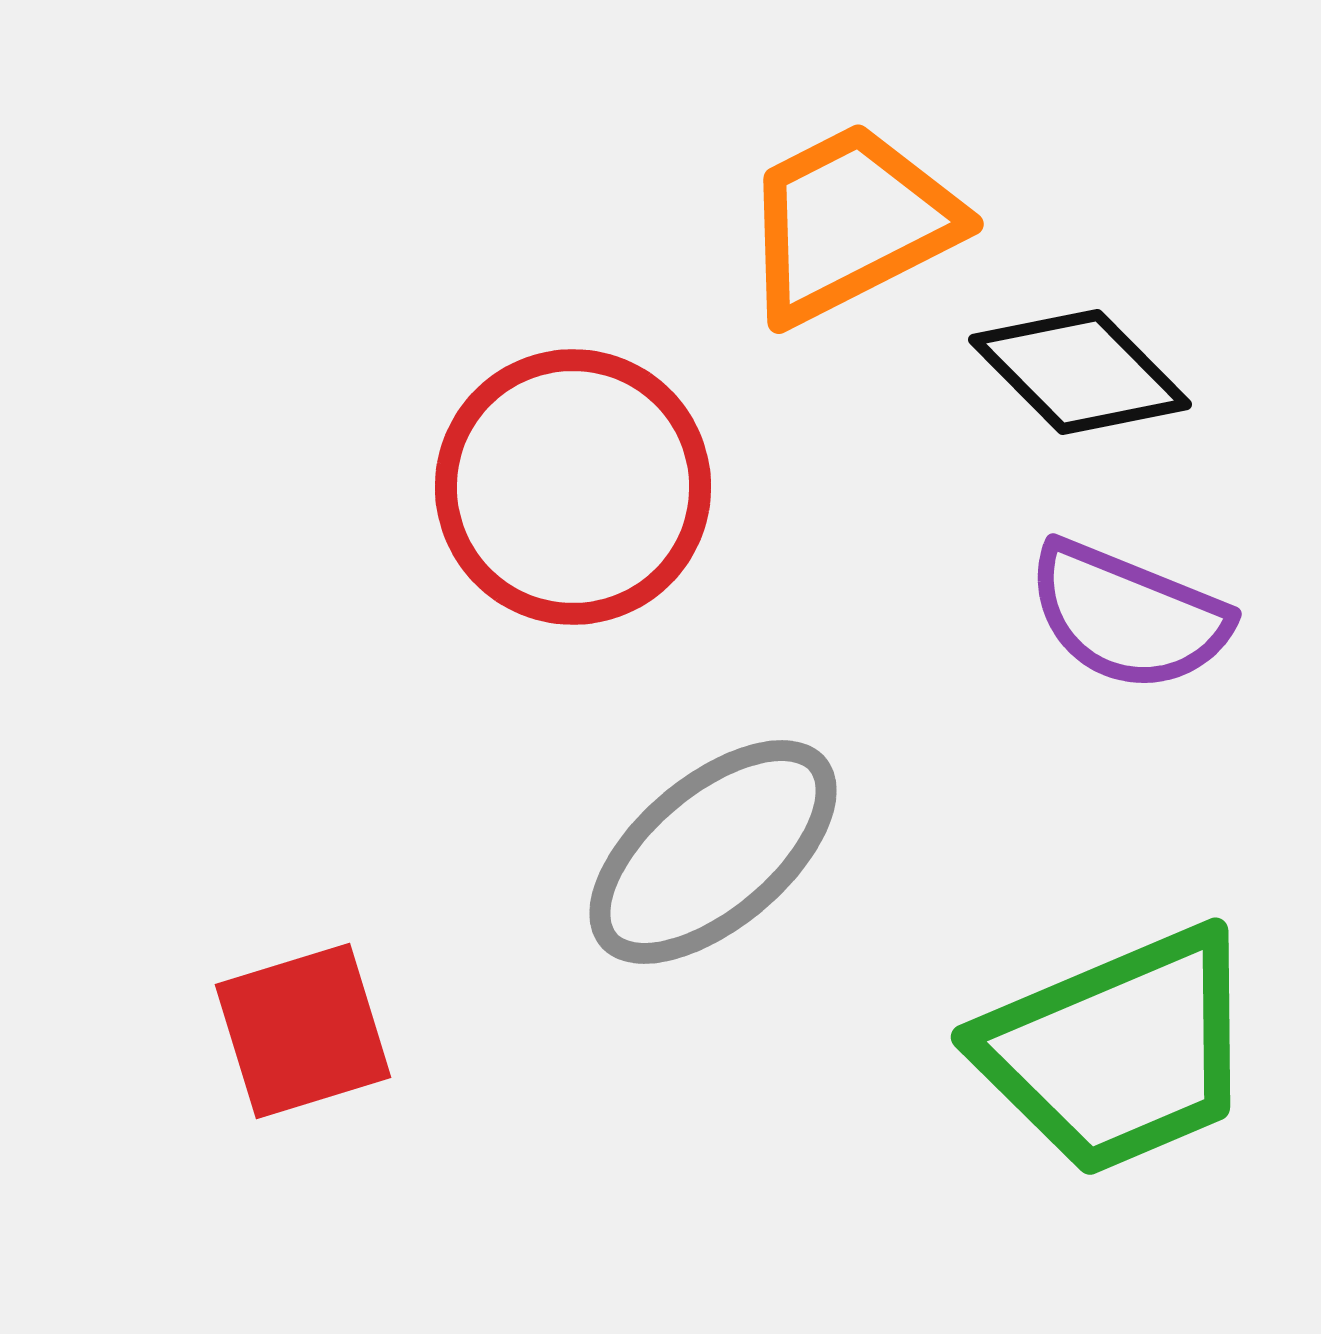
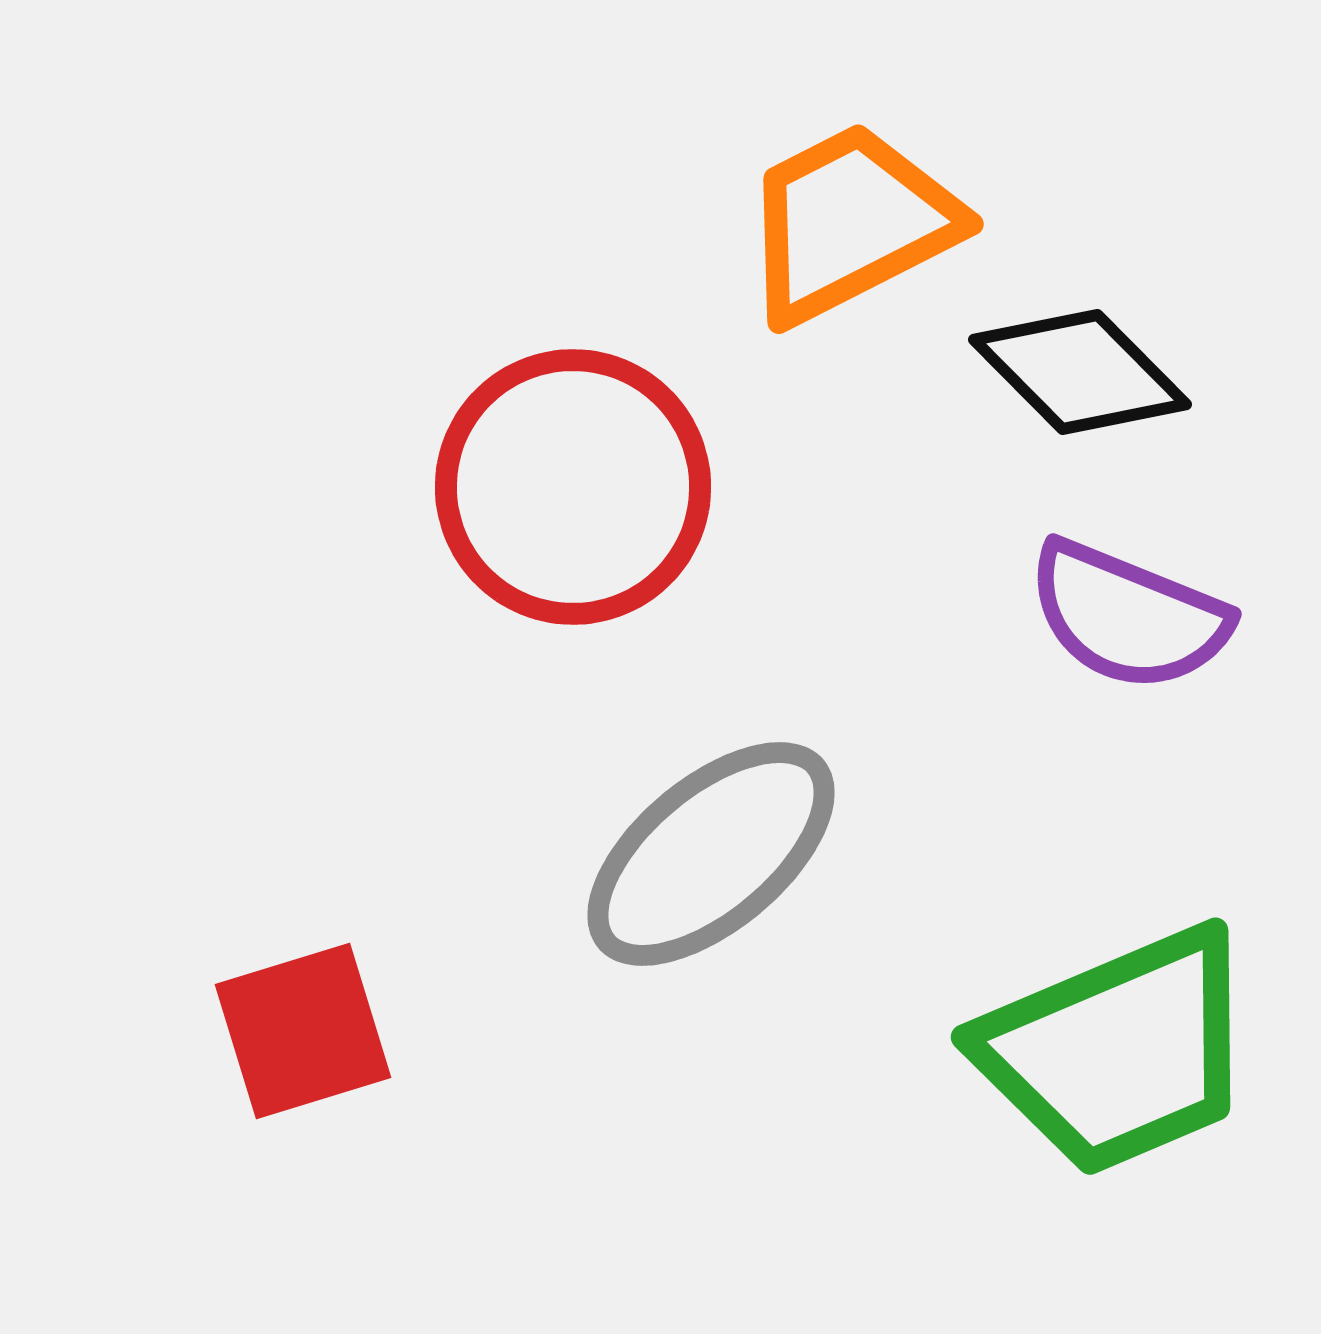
gray ellipse: moved 2 px left, 2 px down
